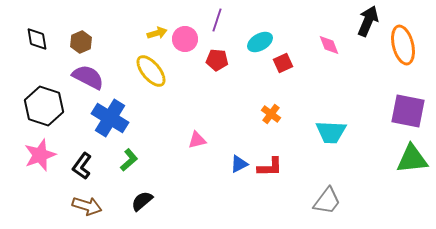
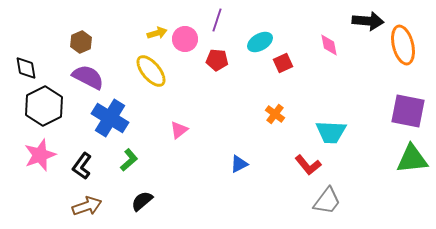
black arrow: rotated 72 degrees clockwise
black diamond: moved 11 px left, 29 px down
pink diamond: rotated 10 degrees clockwise
black hexagon: rotated 15 degrees clockwise
orange cross: moved 4 px right
pink triangle: moved 18 px left, 10 px up; rotated 24 degrees counterclockwise
red L-shape: moved 38 px right, 2 px up; rotated 52 degrees clockwise
brown arrow: rotated 36 degrees counterclockwise
